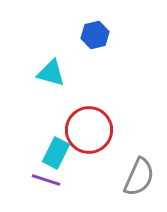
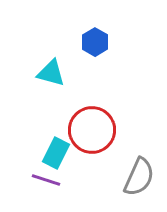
blue hexagon: moved 7 px down; rotated 16 degrees counterclockwise
red circle: moved 3 px right
